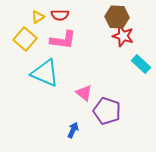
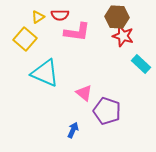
pink L-shape: moved 14 px right, 8 px up
